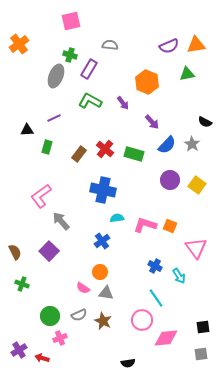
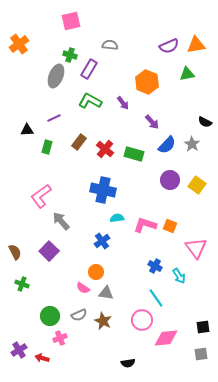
brown rectangle at (79, 154): moved 12 px up
orange circle at (100, 272): moved 4 px left
